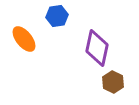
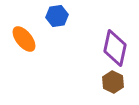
purple diamond: moved 18 px right
